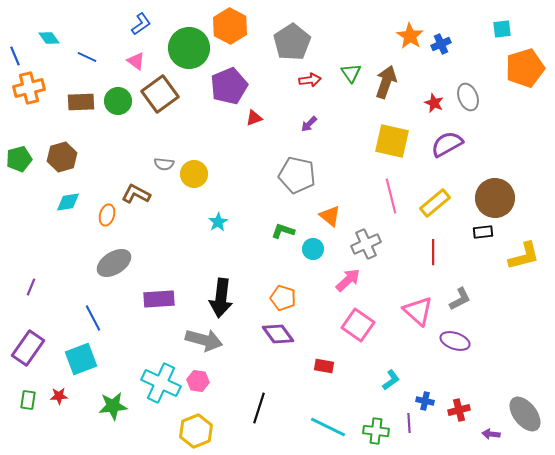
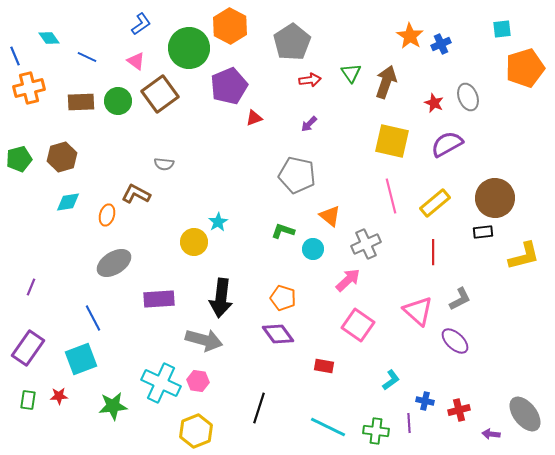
yellow circle at (194, 174): moved 68 px down
purple ellipse at (455, 341): rotated 24 degrees clockwise
